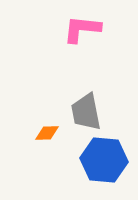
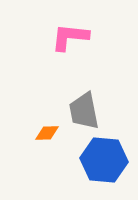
pink L-shape: moved 12 px left, 8 px down
gray trapezoid: moved 2 px left, 1 px up
